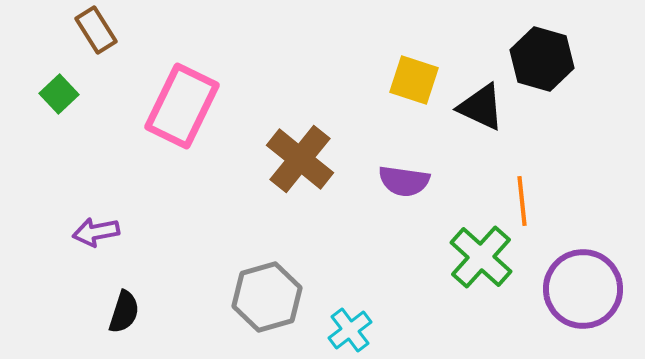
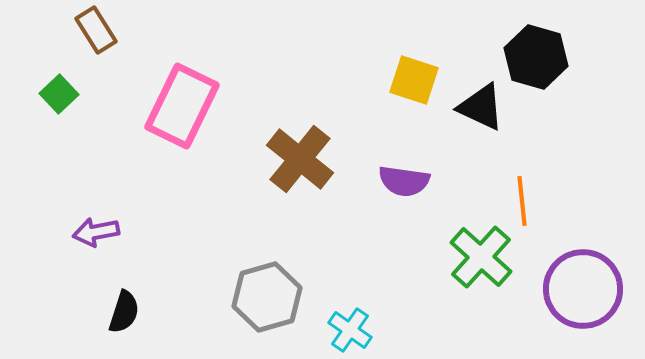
black hexagon: moved 6 px left, 2 px up
cyan cross: rotated 18 degrees counterclockwise
